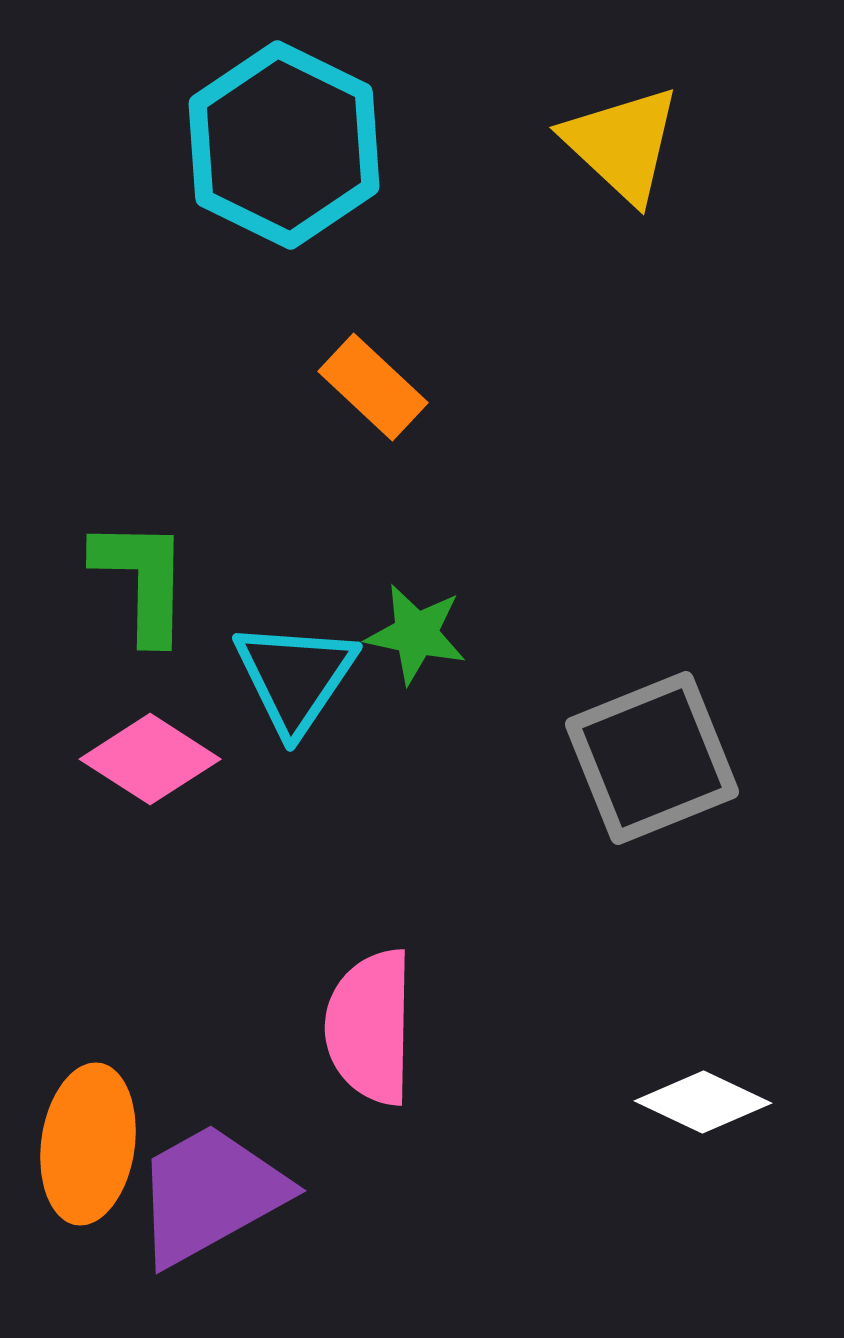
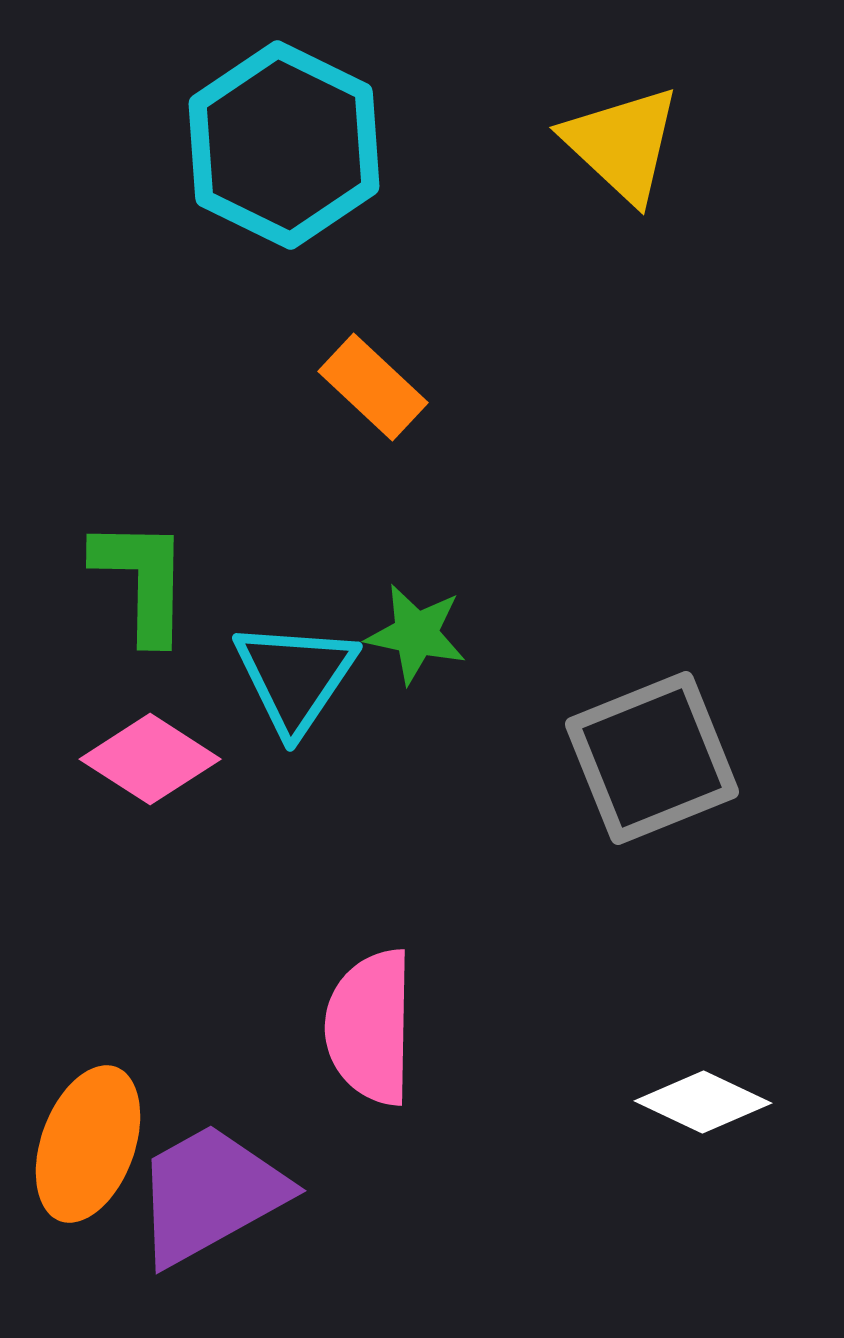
orange ellipse: rotated 12 degrees clockwise
